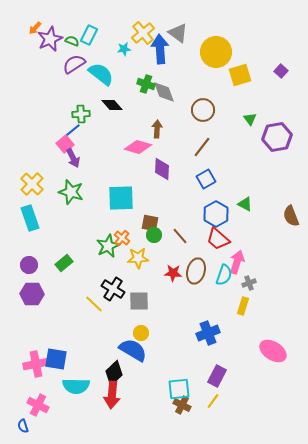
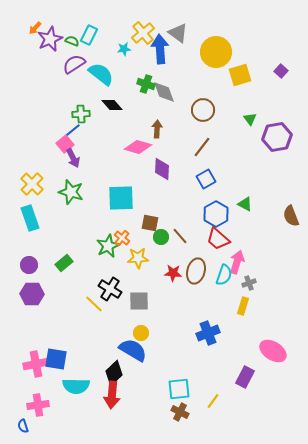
green circle at (154, 235): moved 7 px right, 2 px down
black cross at (113, 289): moved 3 px left
purple rectangle at (217, 376): moved 28 px right, 1 px down
pink cross at (38, 405): rotated 35 degrees counterclockwise
brown cross at (182, 405): moved 2 px left, 7 px down
